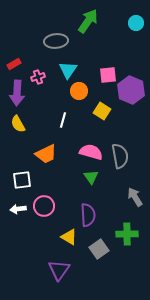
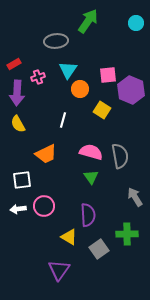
orange circle: moved 1 px right, 2 px up
yellow square: moved 1 px up
